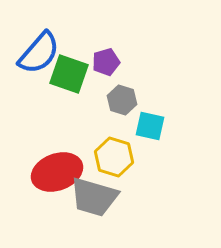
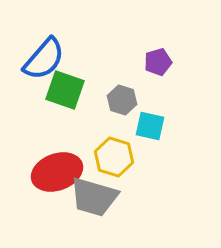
blue semicircle: moved 5 px right, 6 px down
purple pentagon: moved 52 px right
green square: moved 4 px left, 16 px down
